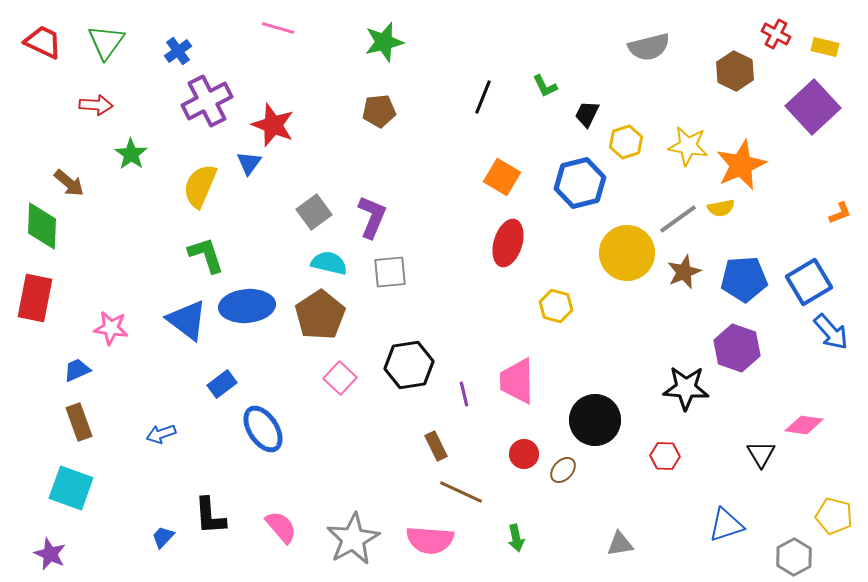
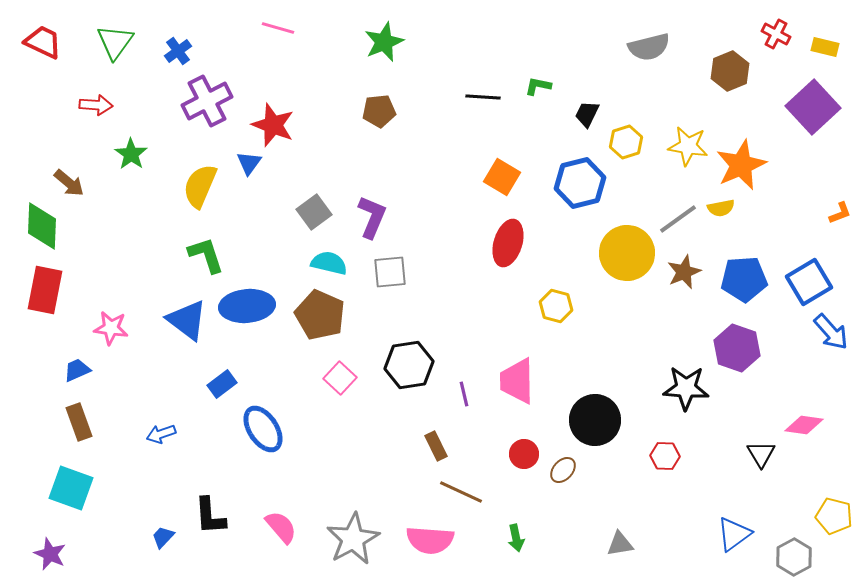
green triangle at (106, 42): moved 9 px right
green star at (384, 42): rotated 9 degrees counterclockwise
brown hexagon at (735, 71): moved 5 px left; rotated 12 degrees clockwise
green L-shape at (545, 86): moved 7 px left; rotated 128 degrees clockwise
black line at (483, 97): rotated 72 degrees clockwise
red rectangle at (35, 298): moved 10 px right, 8 px up
brown pentagon at (320, 315): rotated 15 degrees counterclockwise
blue triangle at (726, 525): moved 8 px right, 9 px down; rotated 18 degrees counterclockwise
